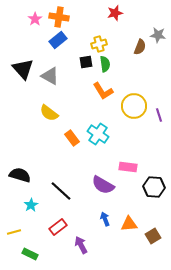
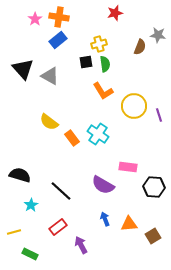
yellow semicircle: moved 9 px down
